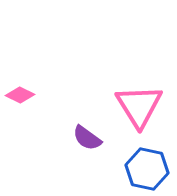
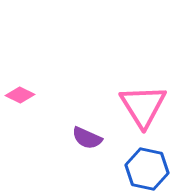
pink triangle: moved 4 px right
purple semicircle: rotated 12 degrees counterclockwise
